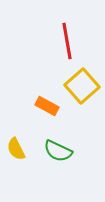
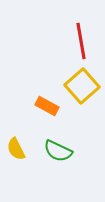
red line: moved 14 px right
